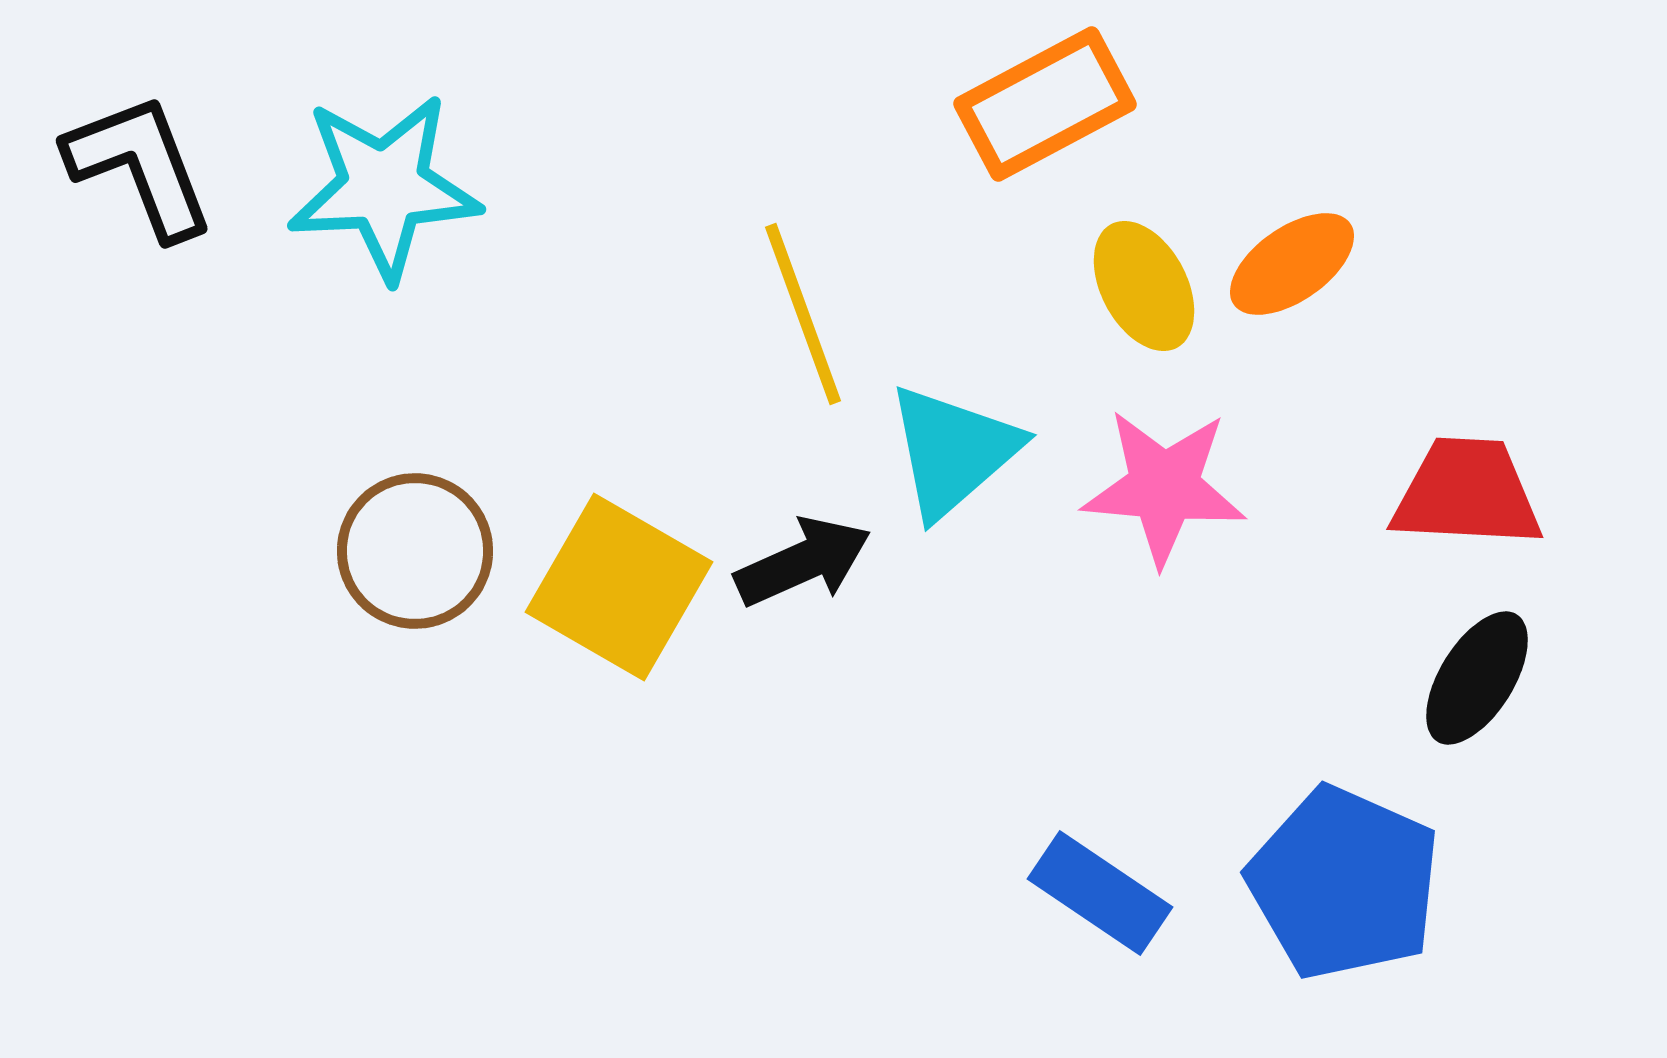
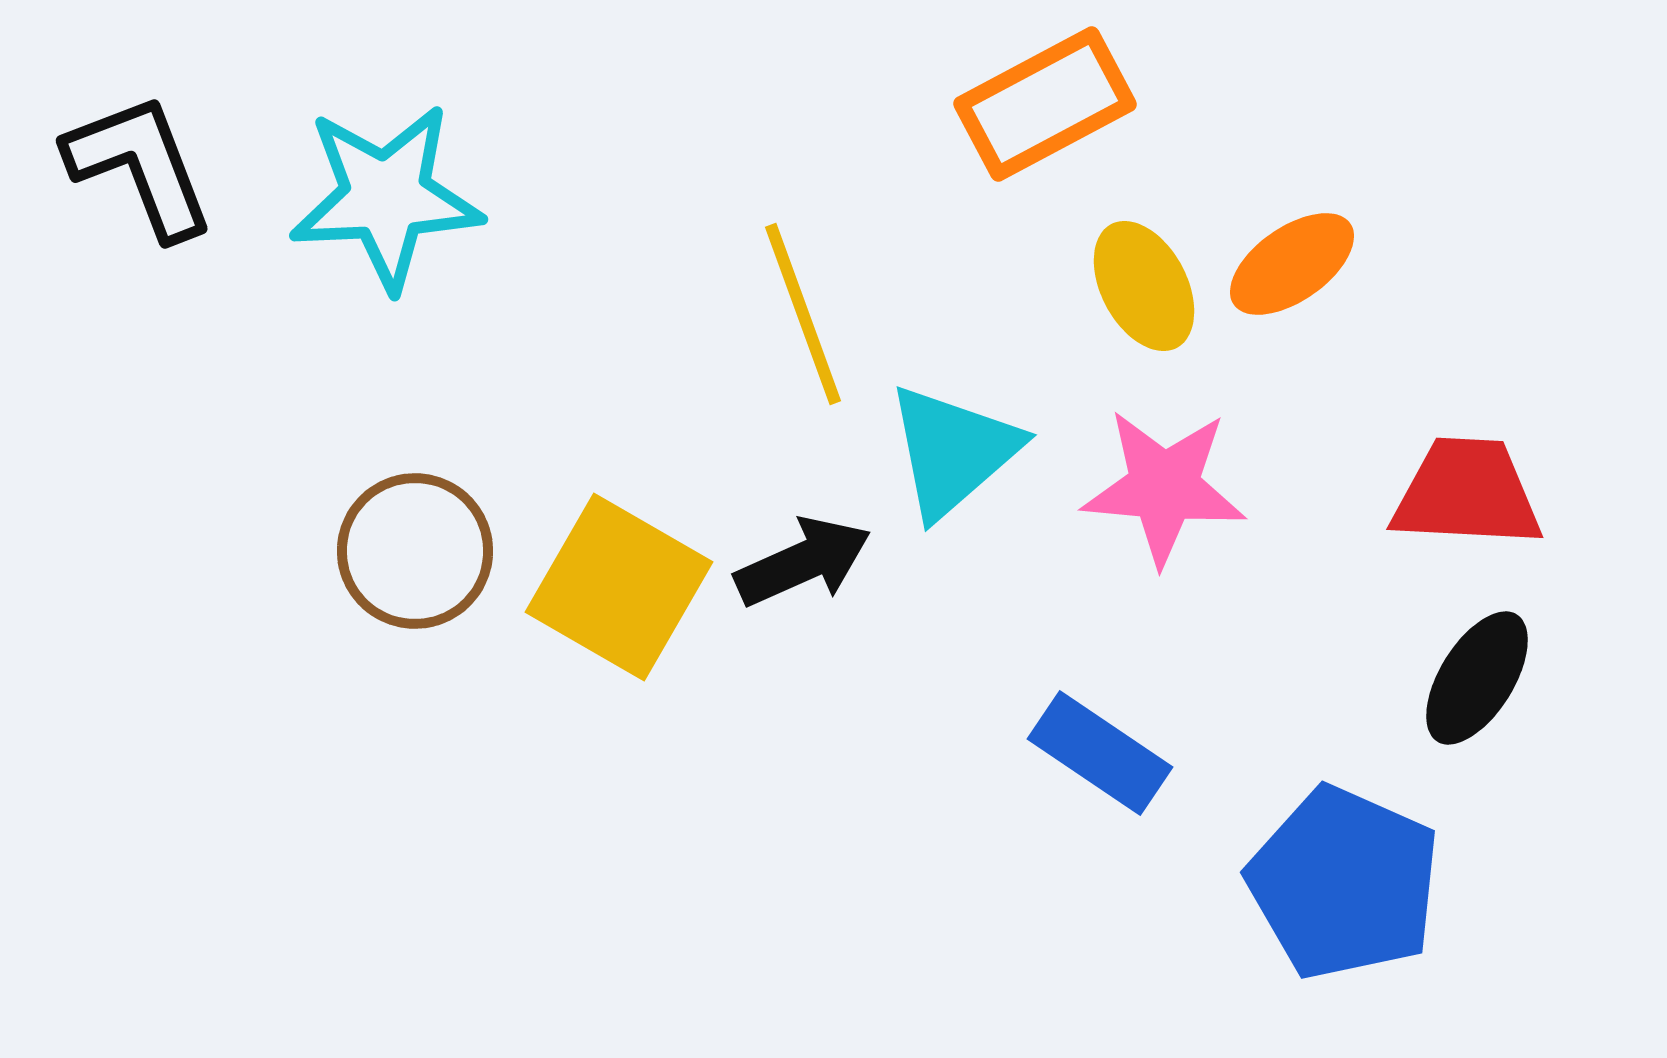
cyan star: moved 2 px right, 10 px down
blue rectangle: moved 140 px up
